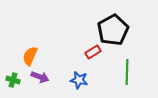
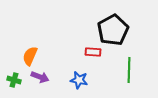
red rectangle: rotated 35 degrees clockwise
green line: moved 2 px right, 2 px up
green cross: moved 1 px right
